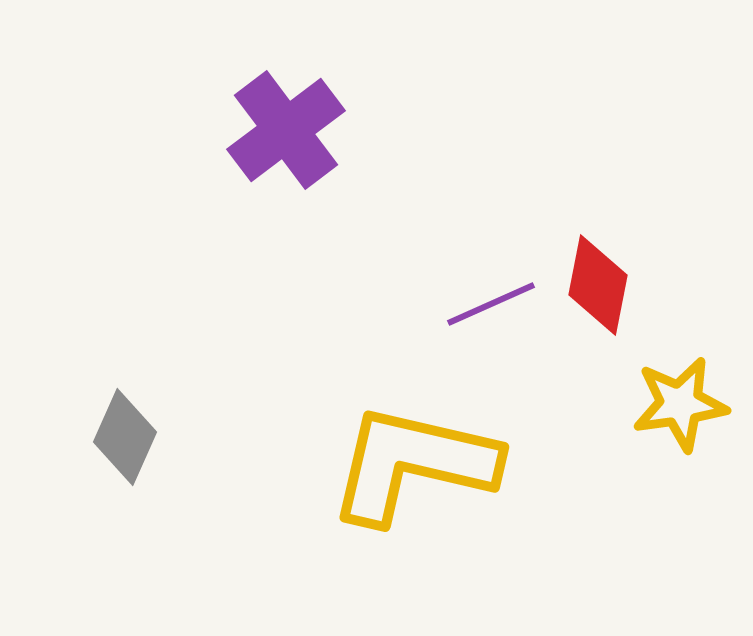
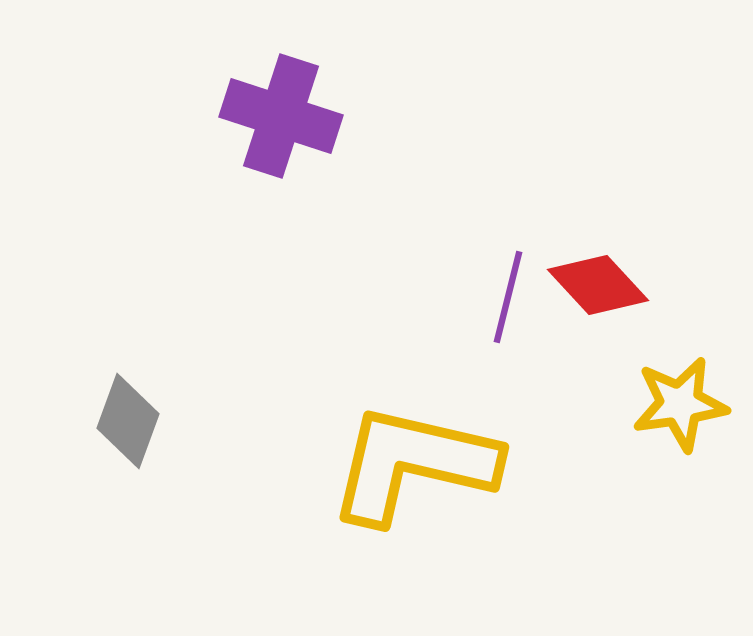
purple cross: moved 5 px left, 14 px up; rotated 35 degrees counterclockwise
red diamond: rotated 54 degrees counterclockwise
purple line: moved 17 px right, 7 px up; rotated 52 degrees counterclockwise
gray diamond: moved 3 px right, 16 px up; rotated 4 degrees counterclockwise
